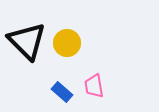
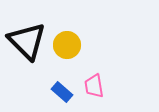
yellow circle: moved 2 px down
